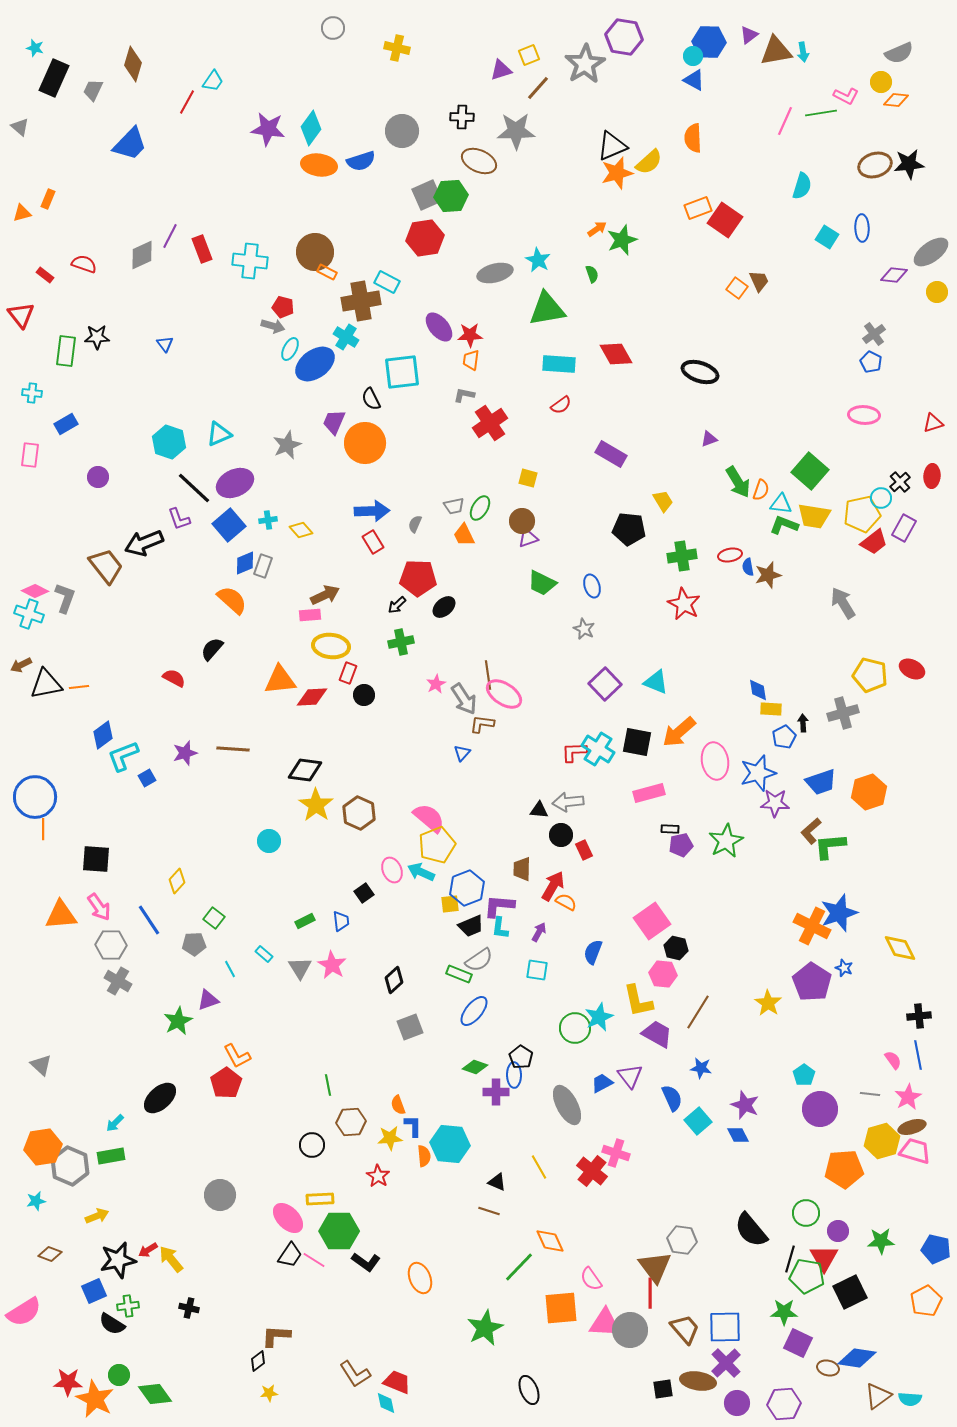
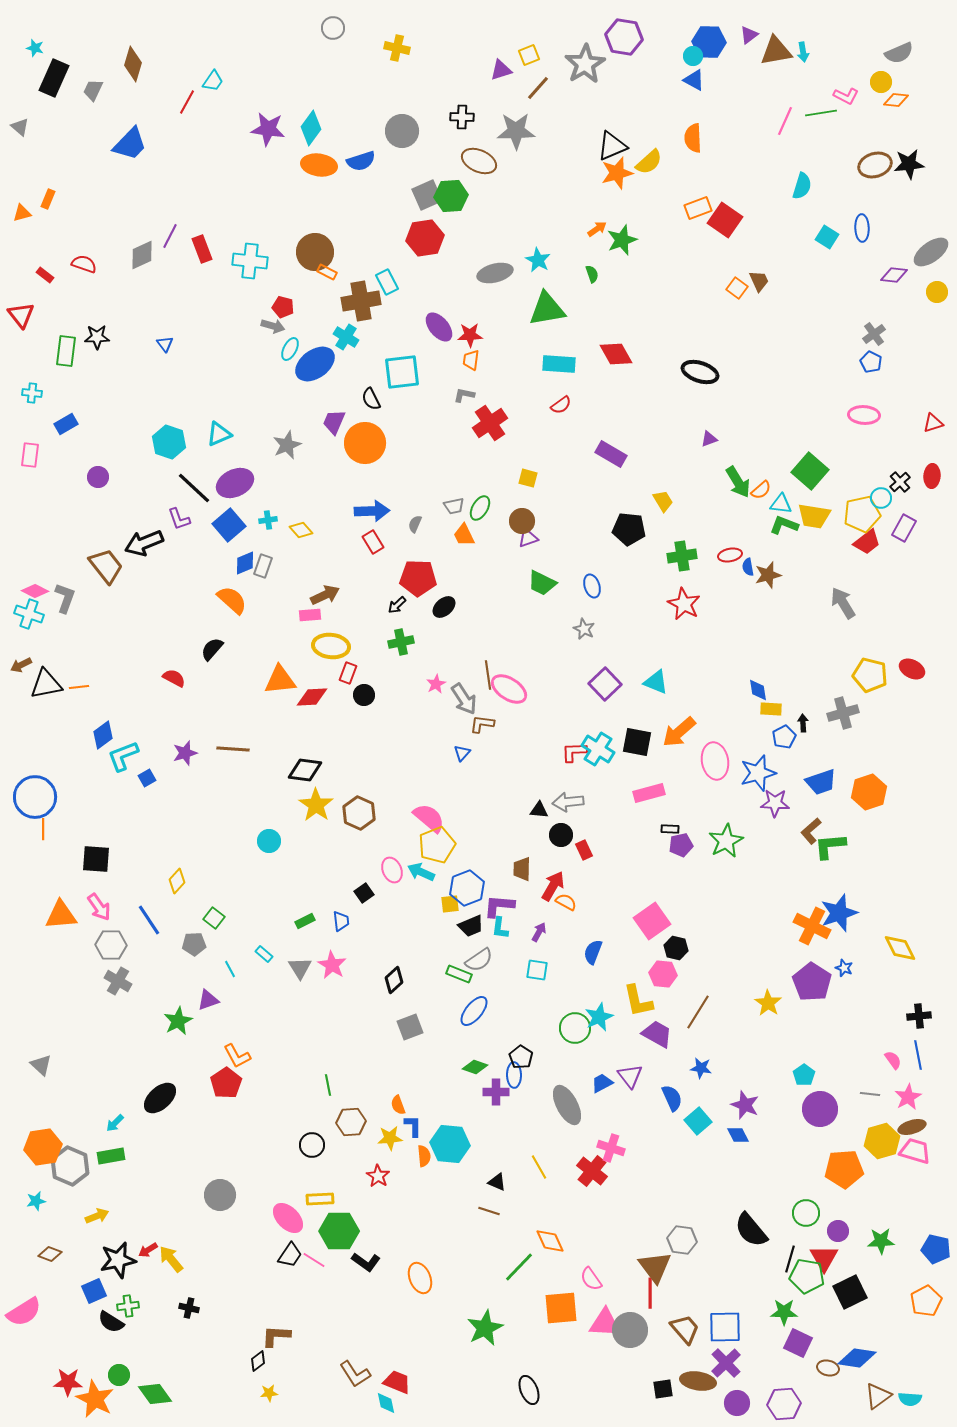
cyan rectangle at (387, 282): rotated 35 degrees clockwise
orange semicircle at (761, 490): rotated 30 degrees clockwise
red trapezoid at (874, 542): moved 7 px left
pink ellipse at (504, 694): moved 5 px right, 5 px up
pink cross at (616, 1153): moved 5 px left, 5 px up
black semicircle at (112, 1324): moved 1 px left, 2 px up
